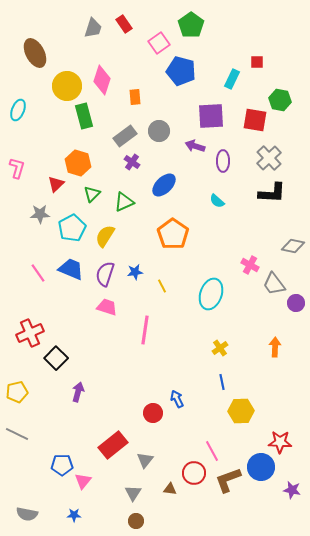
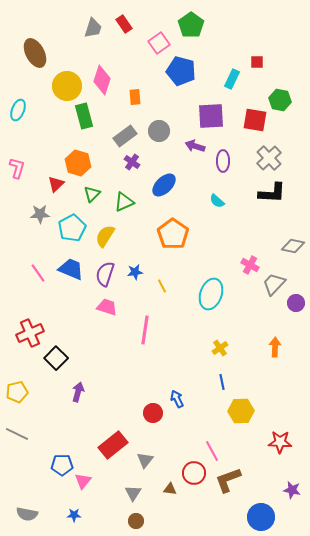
gray trapezoid at (274, 284): rotated 80 degrees clockwise
blue circle at (261, 467): moved 50 px down
